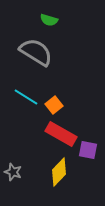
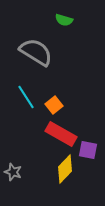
green semicircle: moved 15 px right
cyan line: rotated 25 degrees clockwise
yellow diamond: moved 6 px right, 3 px up
